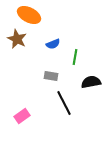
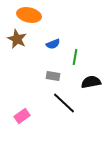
orange ellipse: rotated 15 degrees counterclockwise
gray rectangle: moved 2 px right
black line: rotated 20 degrees counterclockwise
